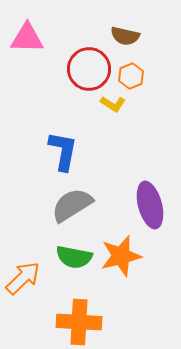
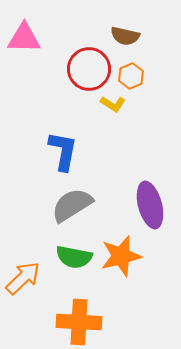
pink triangle: moved 3 px left
